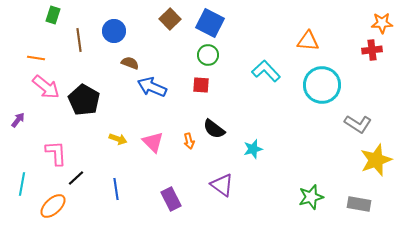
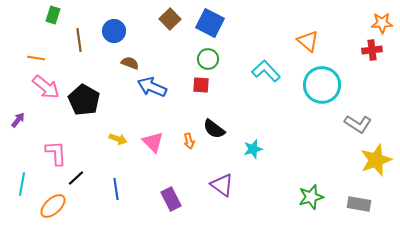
orange triangle: rotated 35 degrees clockwise
green circle: moved 4 px down
